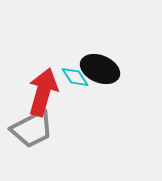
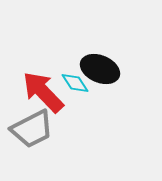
cyan diamond: moved 6 px down
red arrow: rotated 60 degrees counterclockwise
